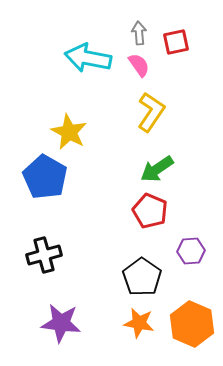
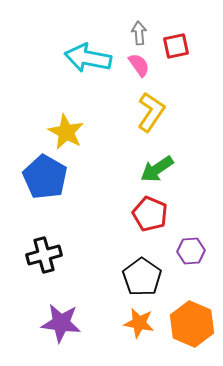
red square: moved 4 px down
yellow star: moved 3 px left
red pentagon: moved 3 px down
